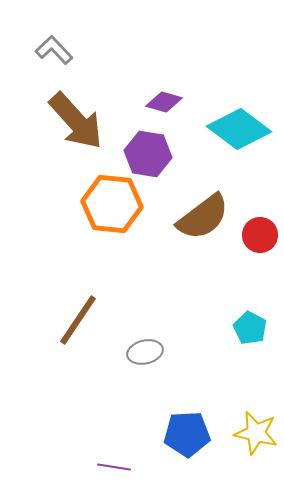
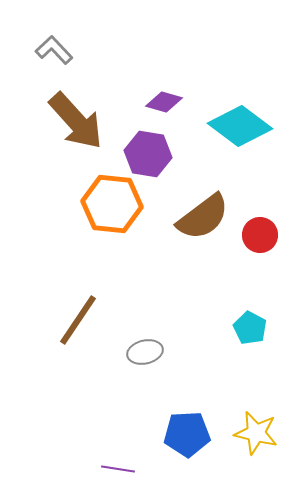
cyan diamond: moved 1 px right, 3 px up
purple line: moved 4 px right, 2 px down
